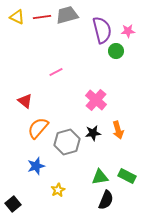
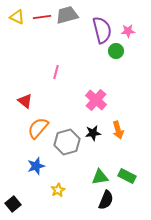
pink line: rotated 48 degrees counterclockwise
